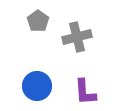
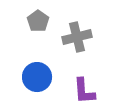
blue circle: moved 9 px up
purple L-shape: moved 1 px left, 1 px up
